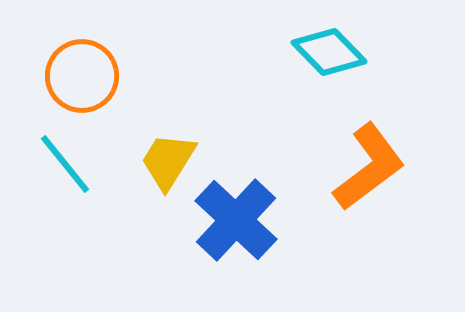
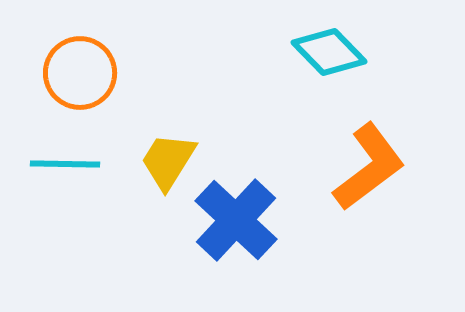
orange circle: moved 2 px left, 3 px up
cyan line: rotated 50 degrees counterclockwise
